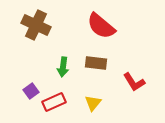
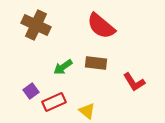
green arrow: rotated 48 degrees clockwise
yellow triangle: moved 6 px left, 8 px down; rotated 30 degrees counterclockwise
